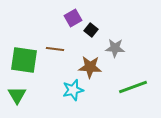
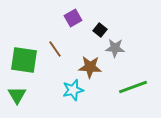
black square: moved 9 px right
brown line: rotated 48 degrees clockwise
